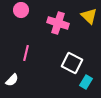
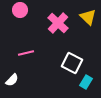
pink circle: moved 1 px left
yellow triangle: moved 1 px left, 1 px down
pink cross: rotated 25 degrees clockwise
pink line: rotated 63 degrees clockwise
